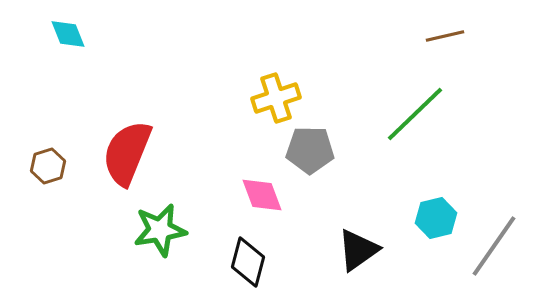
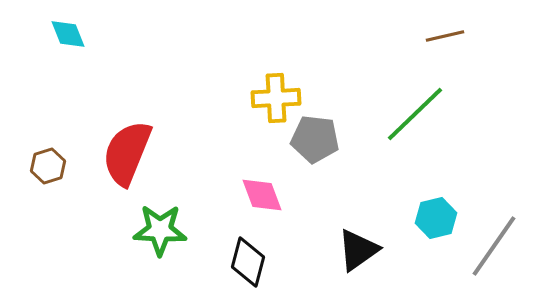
yellow cross: rotated 15 degrees clockwise
gray pentagon: moved 5 px right, 11 px up; rotated 6 degrees clockwise
green star: rotated 12 degrees clockwise
